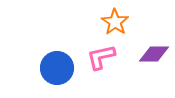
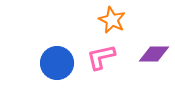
orange star: moved 3 px left, 2 px up; rotated 8 degrees counterclockwise
blue circle: moved 5 px up
